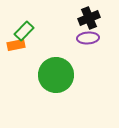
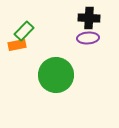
black cross: rotated 25 degrees clockwise
orange rectangle: moved 1 px right
